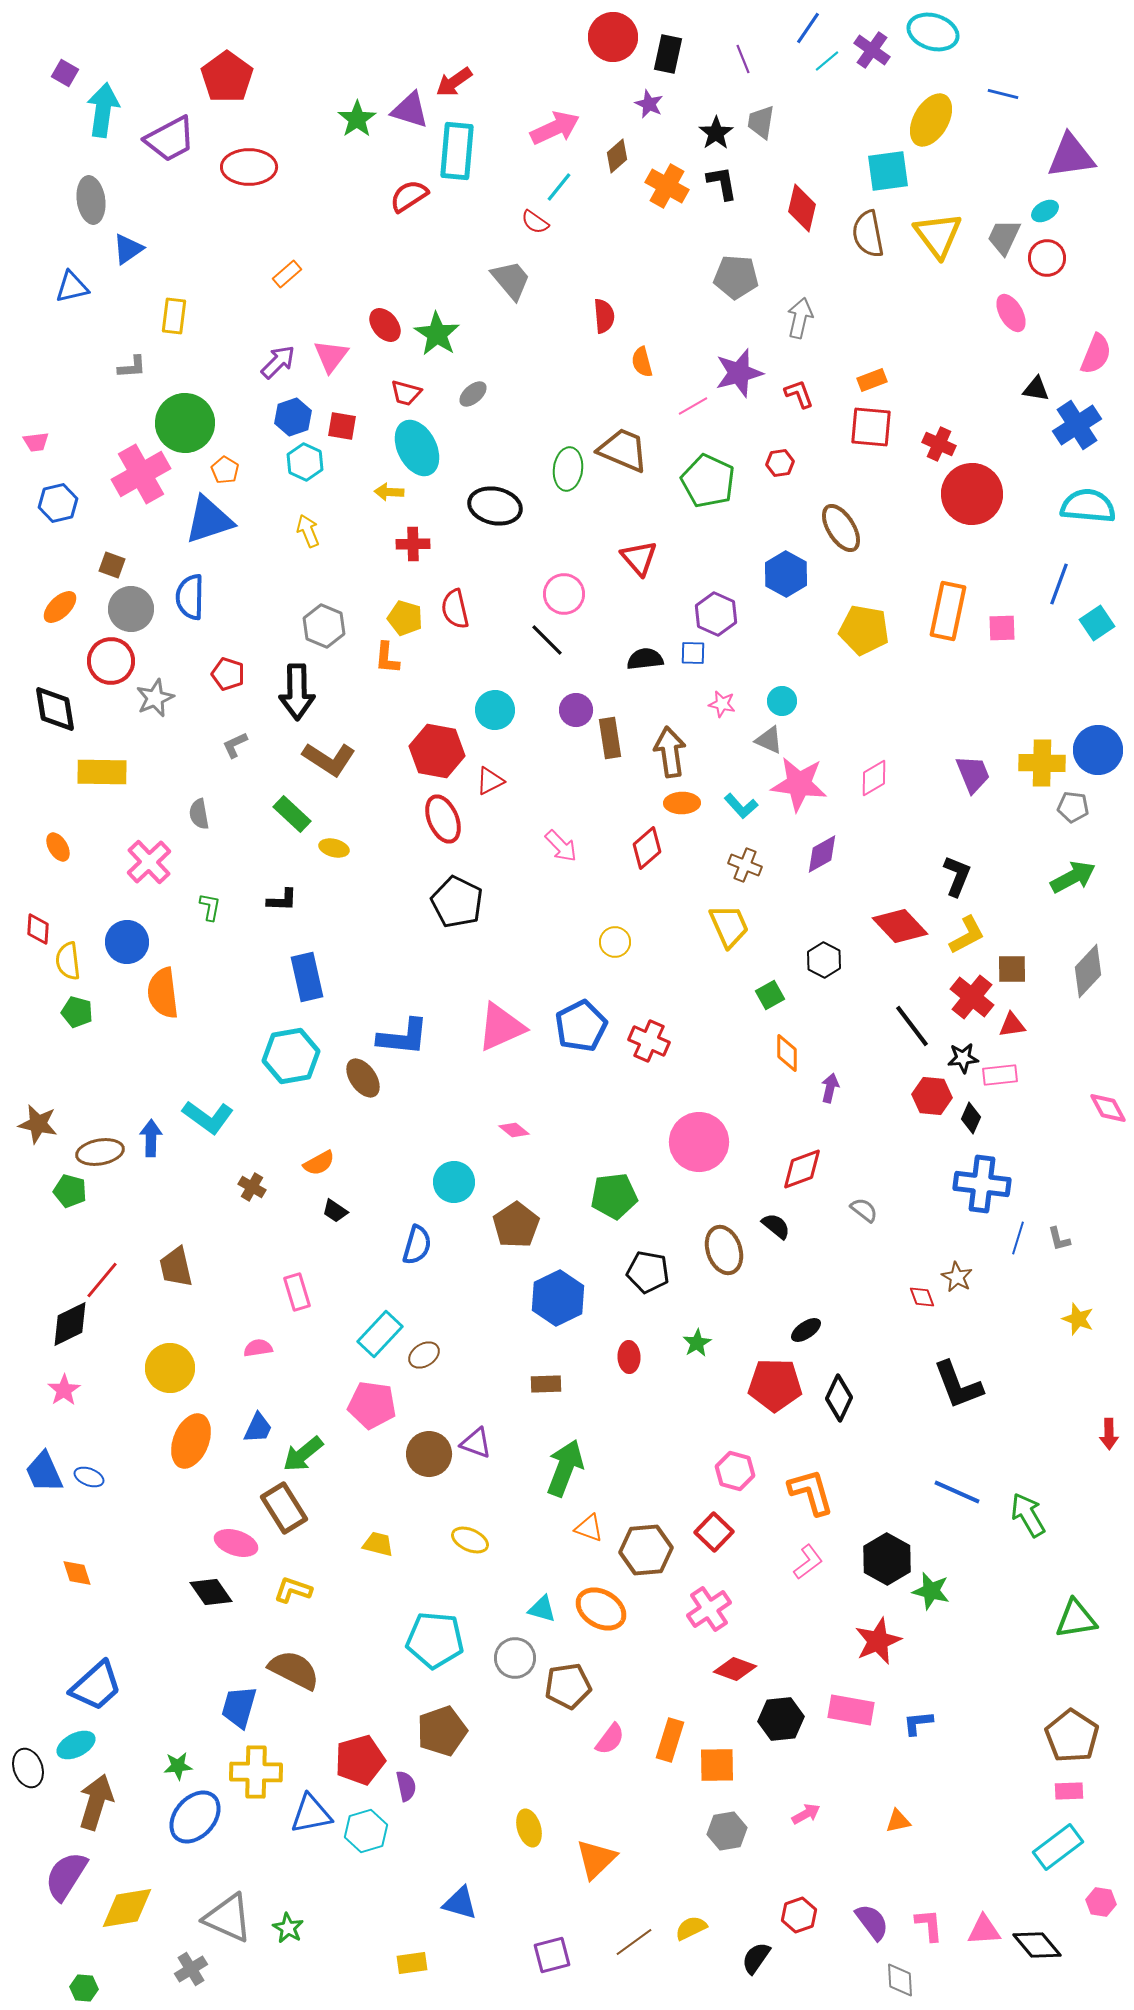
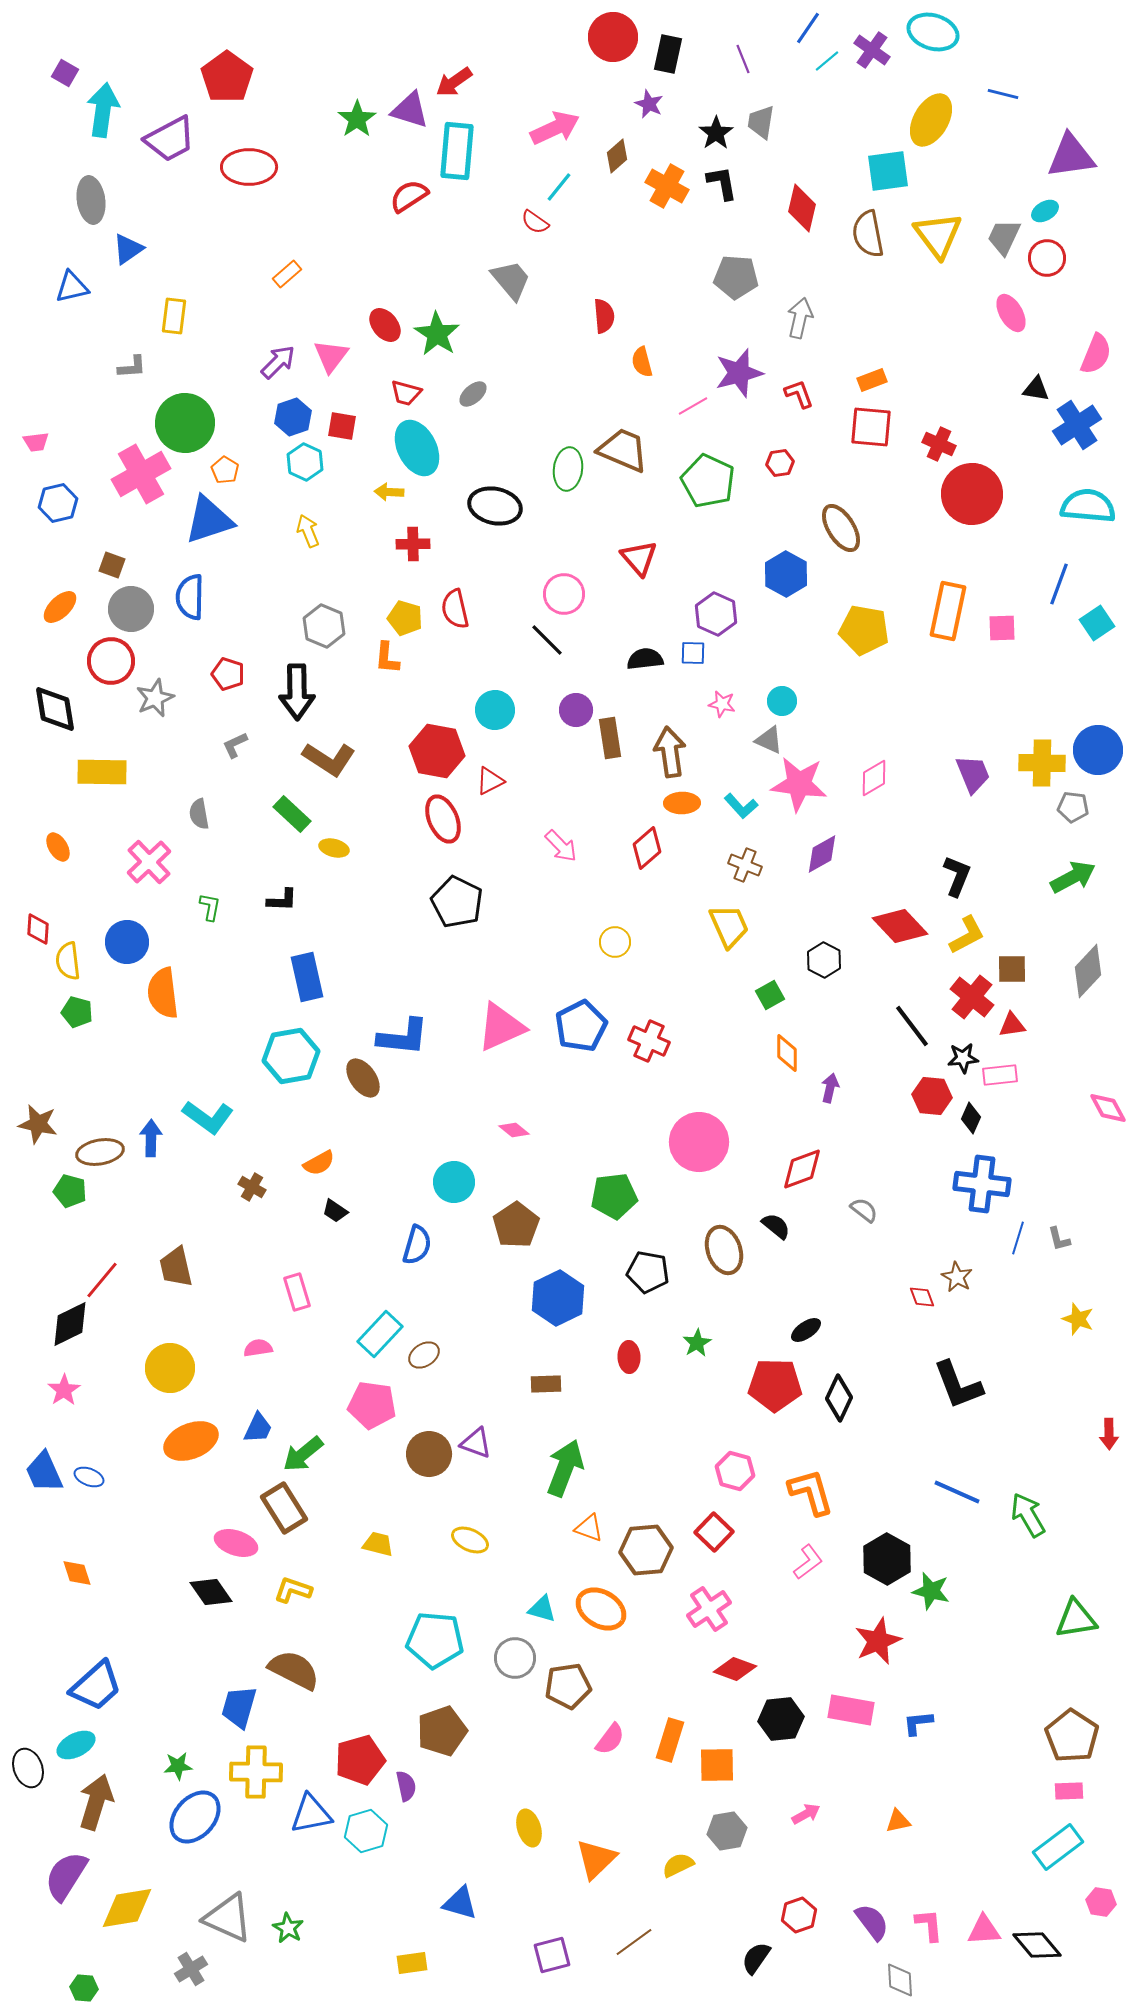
orange ellipse at (191, 1441): rotated 46 degrees clockwise
yellow semicircle at (691, 1928): moved 13 px left, 63 px up
